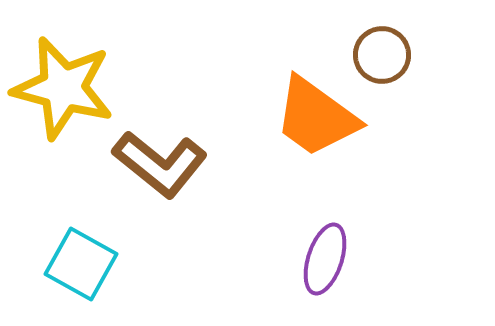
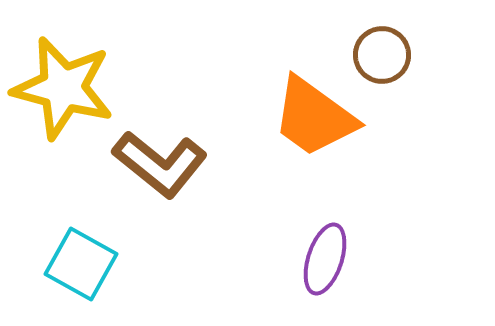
orange trapezoid: moved 2 px left
